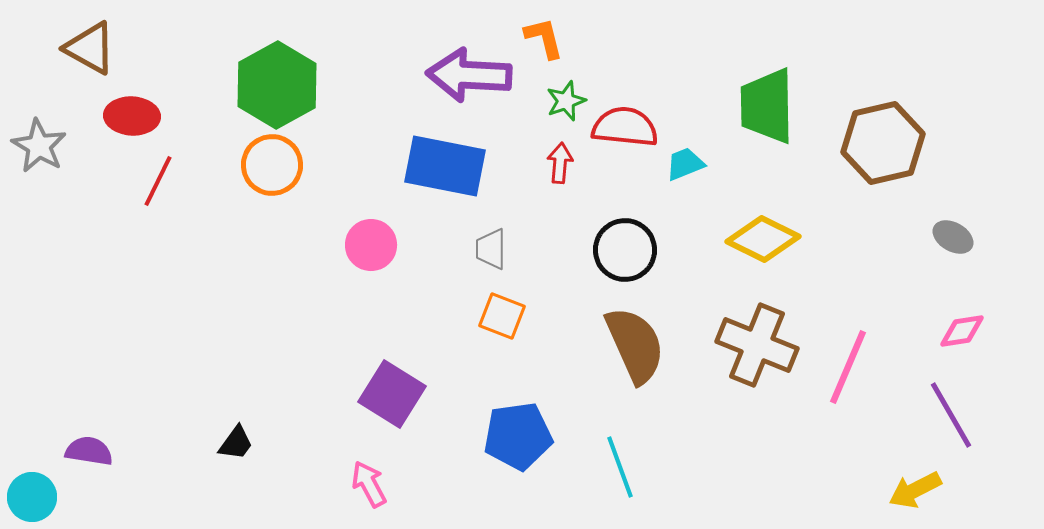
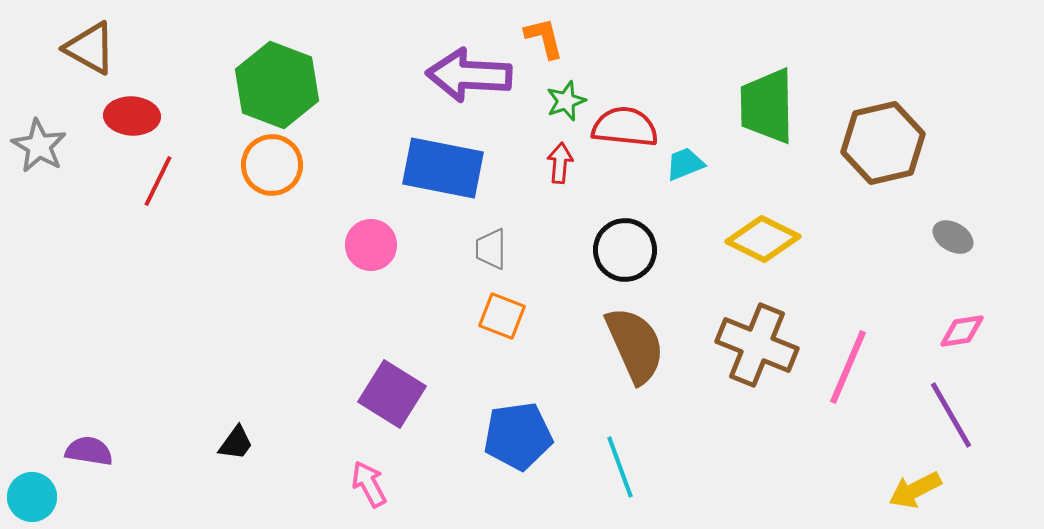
green hexagon: rotated 10 degrees counterclockwise
blue rectangle: moved 2 px left, 2 px down
